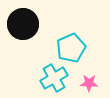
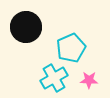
black circle: moved 3 px right, 3 px down
pink star: moved 3 px up
